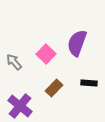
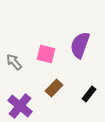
purple semicircle: moved 3 px right, 2 px down
pink square: rotated 30 degrees counterclockwise
black rectangle: moved 11 px down; rotated 56 degrees counterclockwise
